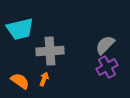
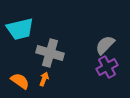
gray cross: moved 2 px down; rotated 20 degrees clockwise
